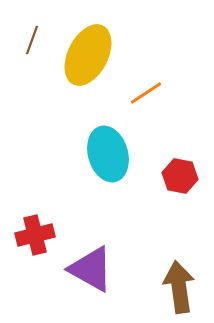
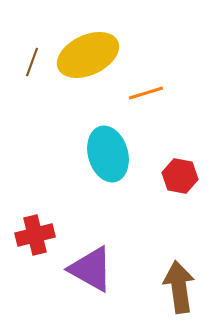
brown line: moved 22 px down
yellow ellipse: rotated 38 degrees clockwise
orange line: rotated 16 degrees clockwise
